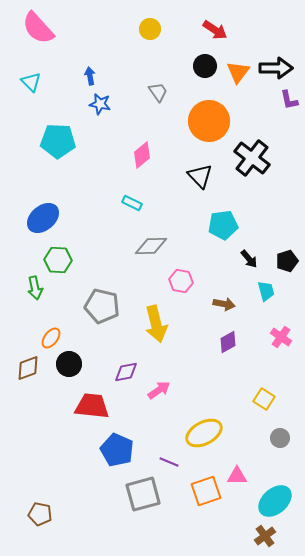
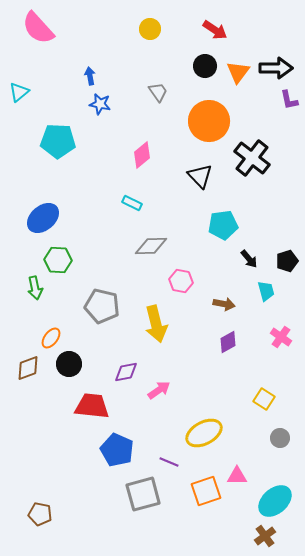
cyan triangle at (31, 82): moved 12 px left, 10 px down; rotated 35 degrees clockwise
